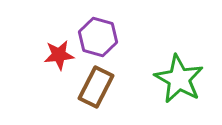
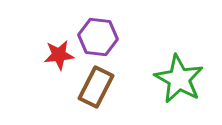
purple hexagon: rotated 9 degrees counterclockwise
